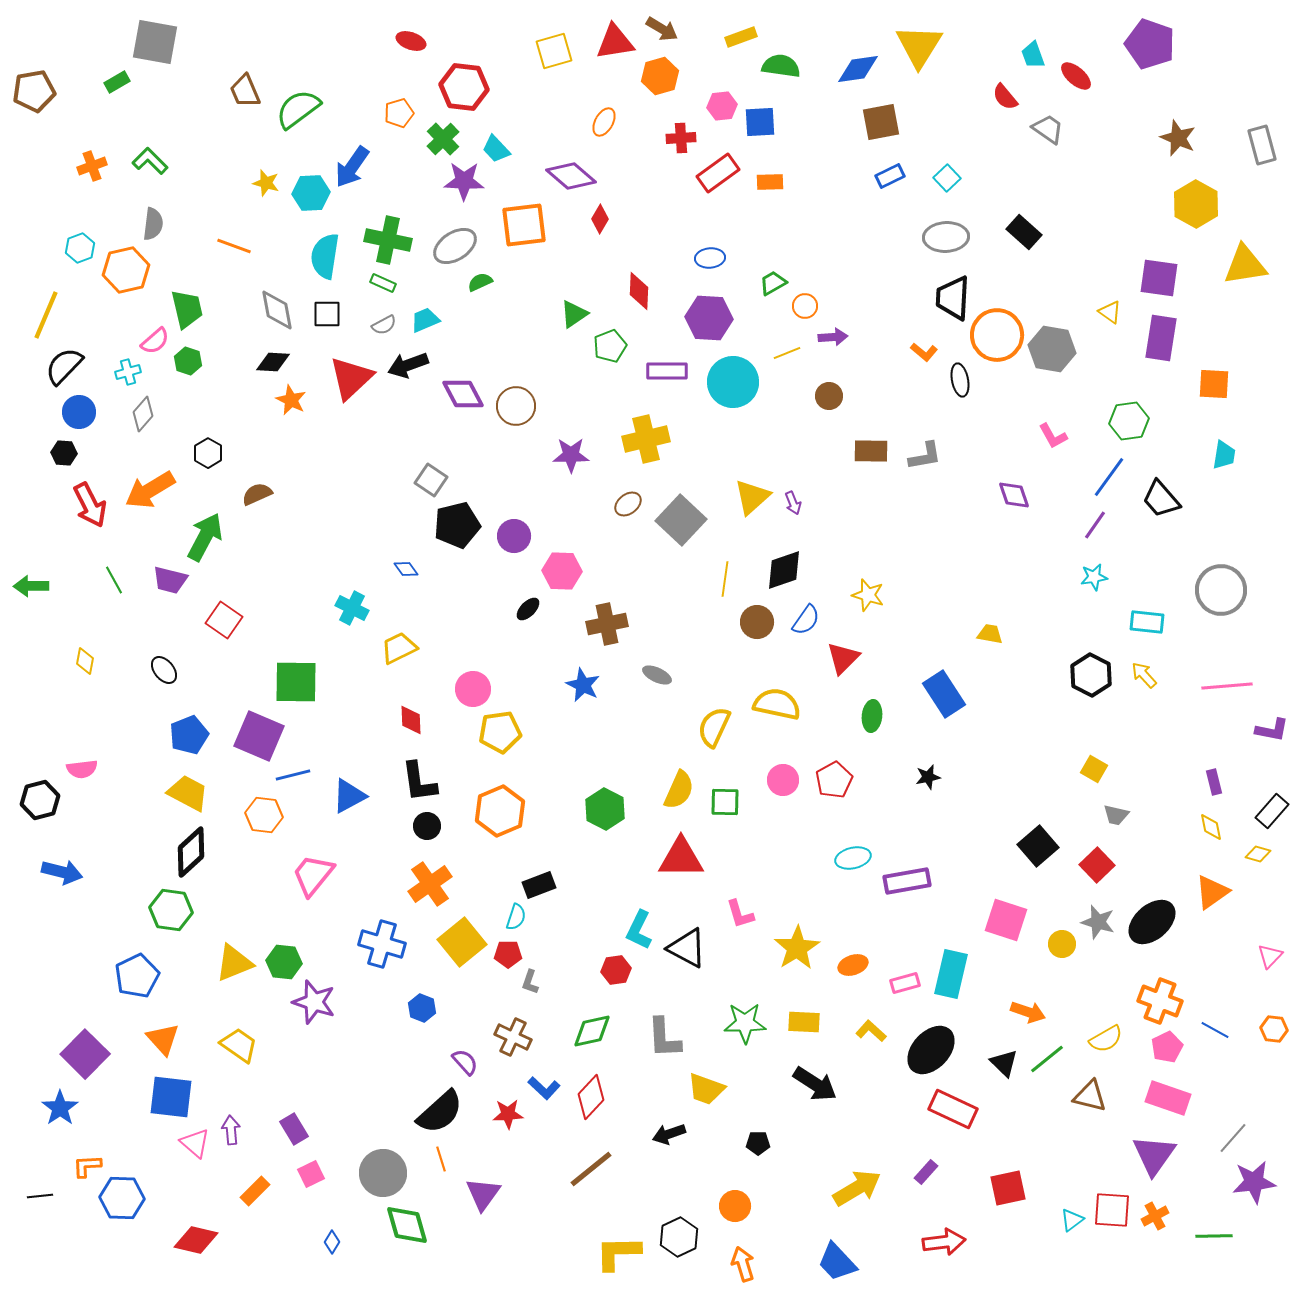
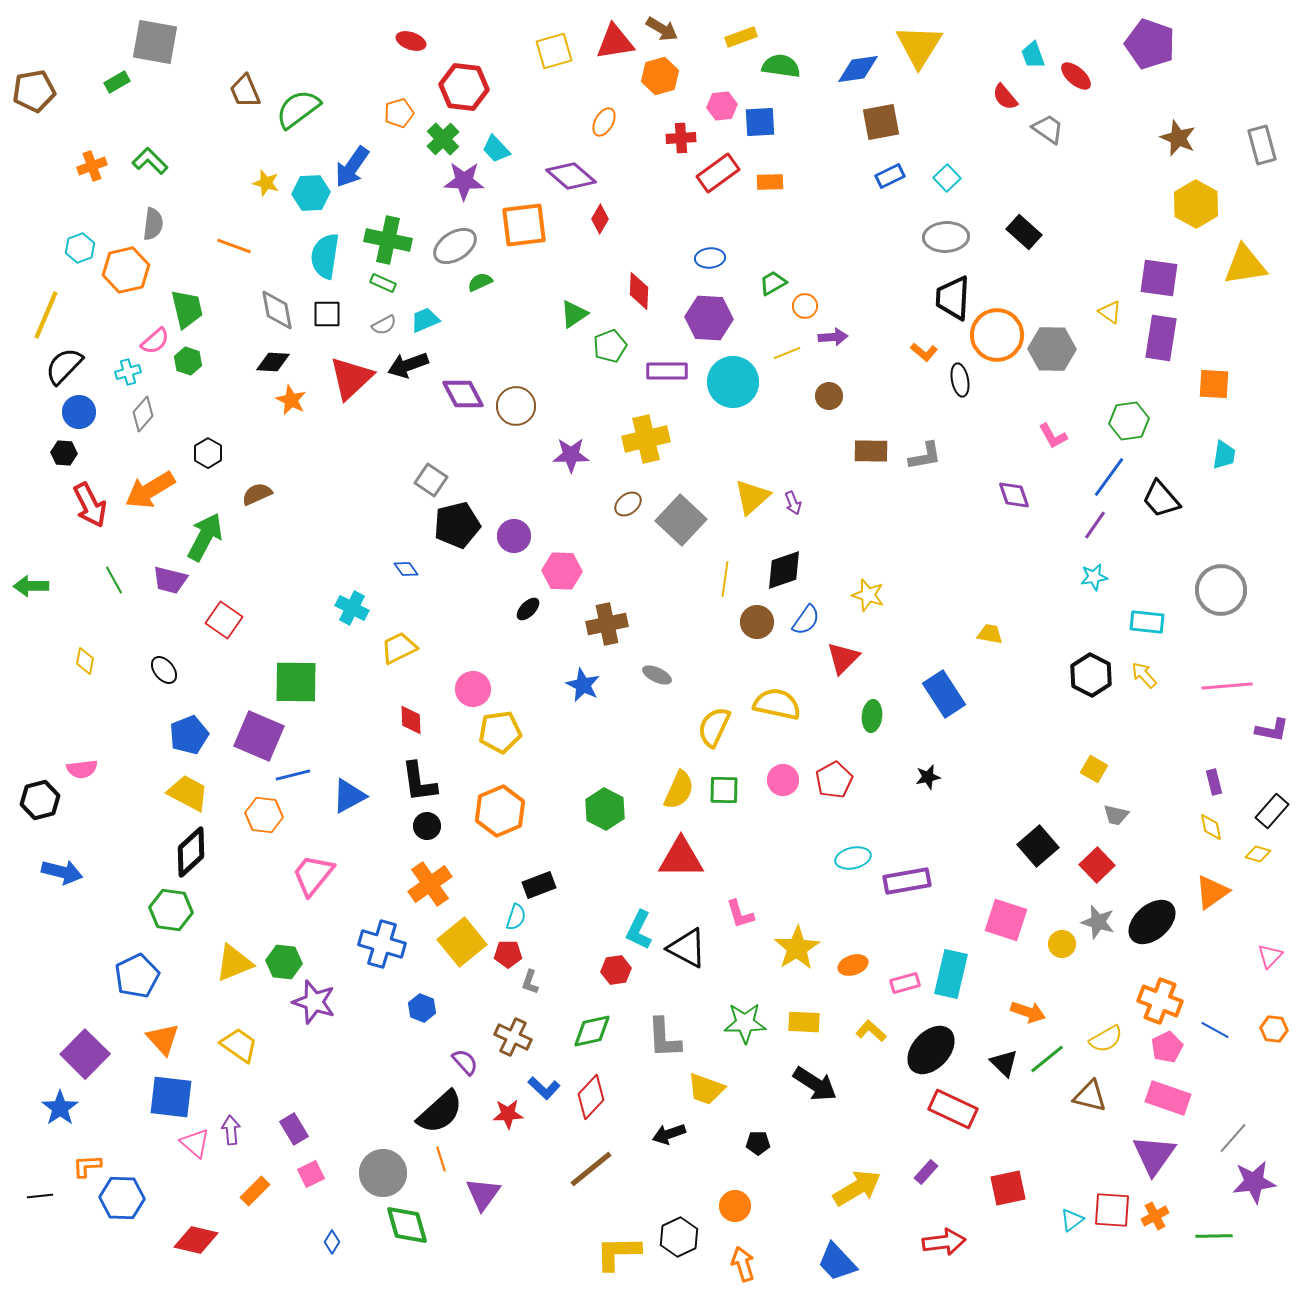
gray hexagon at (1052, 349): rotated 9 degrees counterclockwise
green square at (725, 802): moved 1 px left, 12 px up
